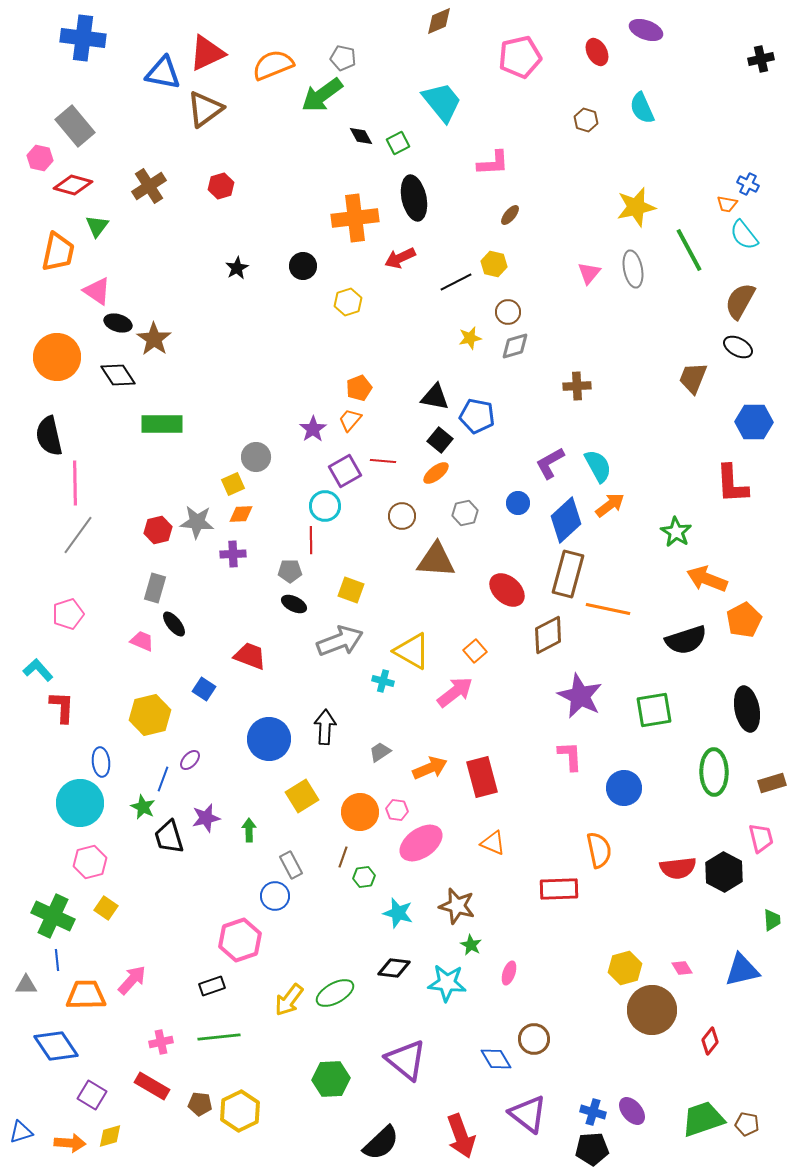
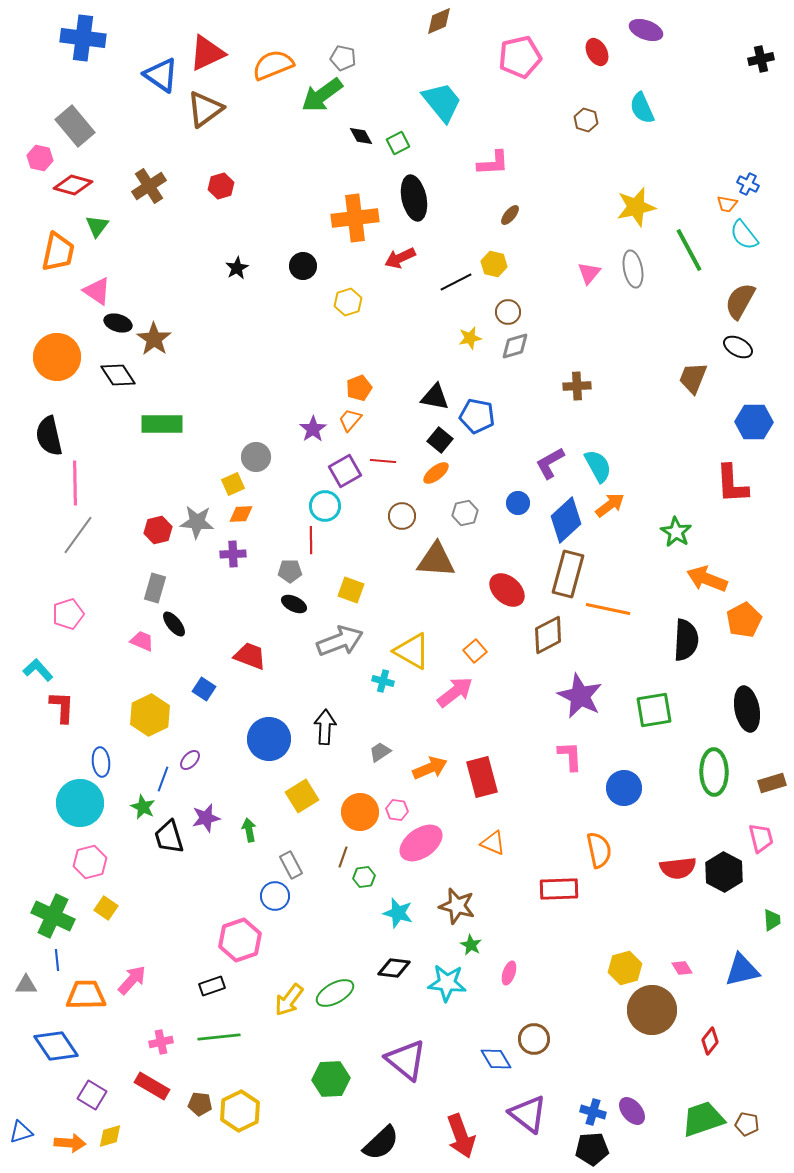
blue triangle at (163, 73): moved 2 px left, 2 px down; rotated 24 degrees clockwise
black semicircle at (686, 640): rotated 69 degrees counterclockwise
yellow hexagon at (150, 715): rotated 12 degrees counterclockwise
green arrow at (249, 830): rotated 10 degrees counterclockwise
